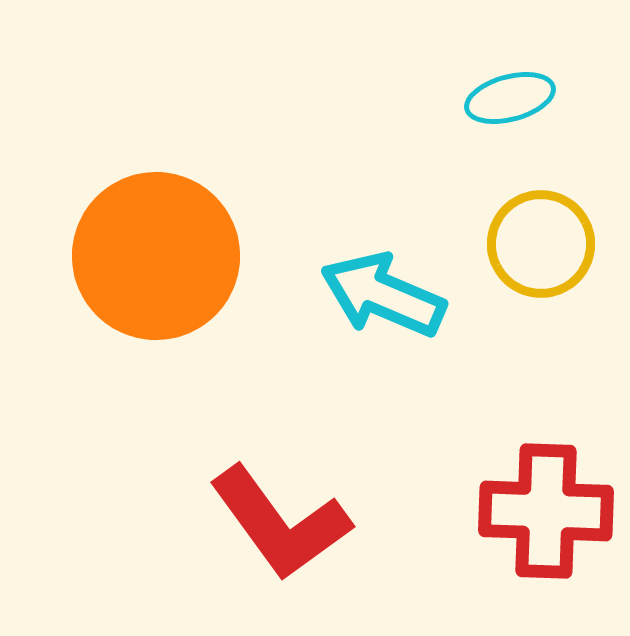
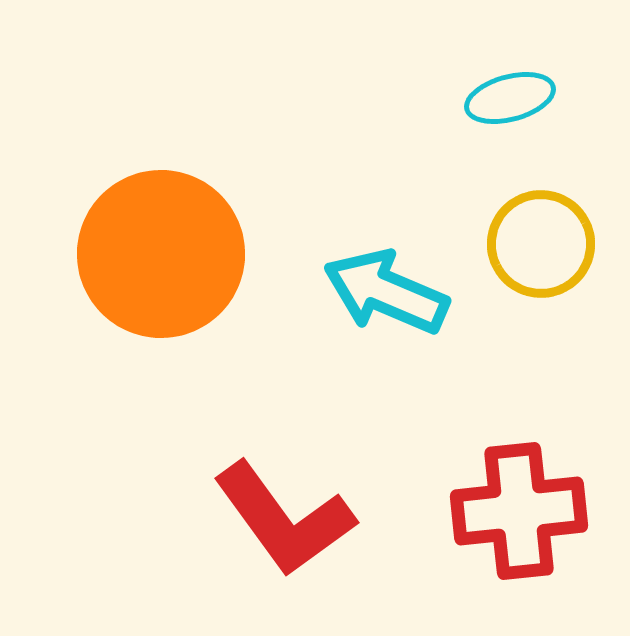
orange circle: moved 5 px right, 2 px up
cyan arrow: moved 3 px right, 3 px up
red cross: moved 27 px left; rotated 8 degrees counterclockwise
red L-shape: moved 4 px right, 4 px up
